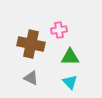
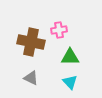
brown cross: moved 2 px up
